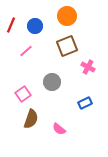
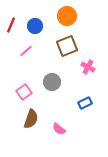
pink square: moved 1 px right, 2 px up
